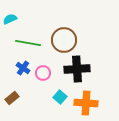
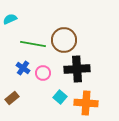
green line: moved 5 px right, 1 px down
